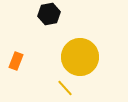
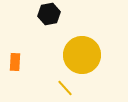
yellow circle: moved 2 px right, 2 px up
orange rectangle: moved 1 px left, 1 px down; rotated 18 degrees counterclockwise
